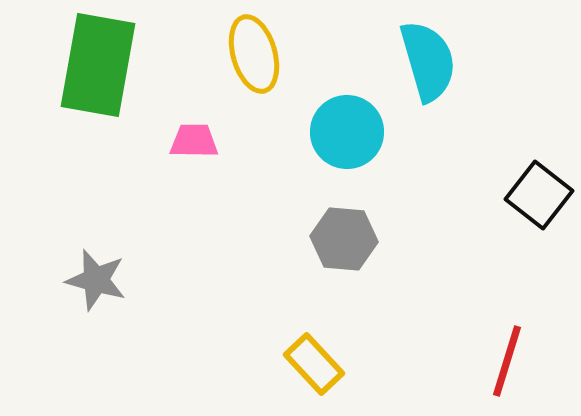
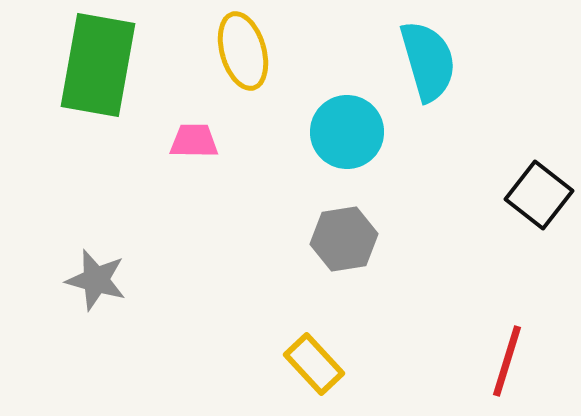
yellow ellipse: moved 11 px left, 3 px up
gray hexagon: rotated 14 degrees counterclockwise
